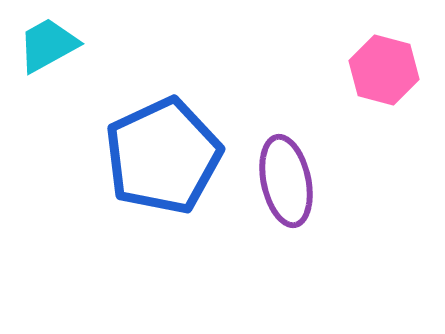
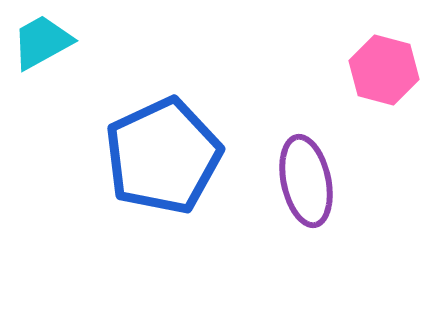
cyan trapezoid: moved 6 px left, 3 px up
purple ellipse: moved 20 px right
